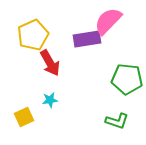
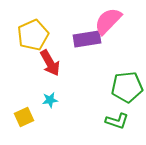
green pentagon: moved 8 px down; rotated 12 degrees counterclockwise
